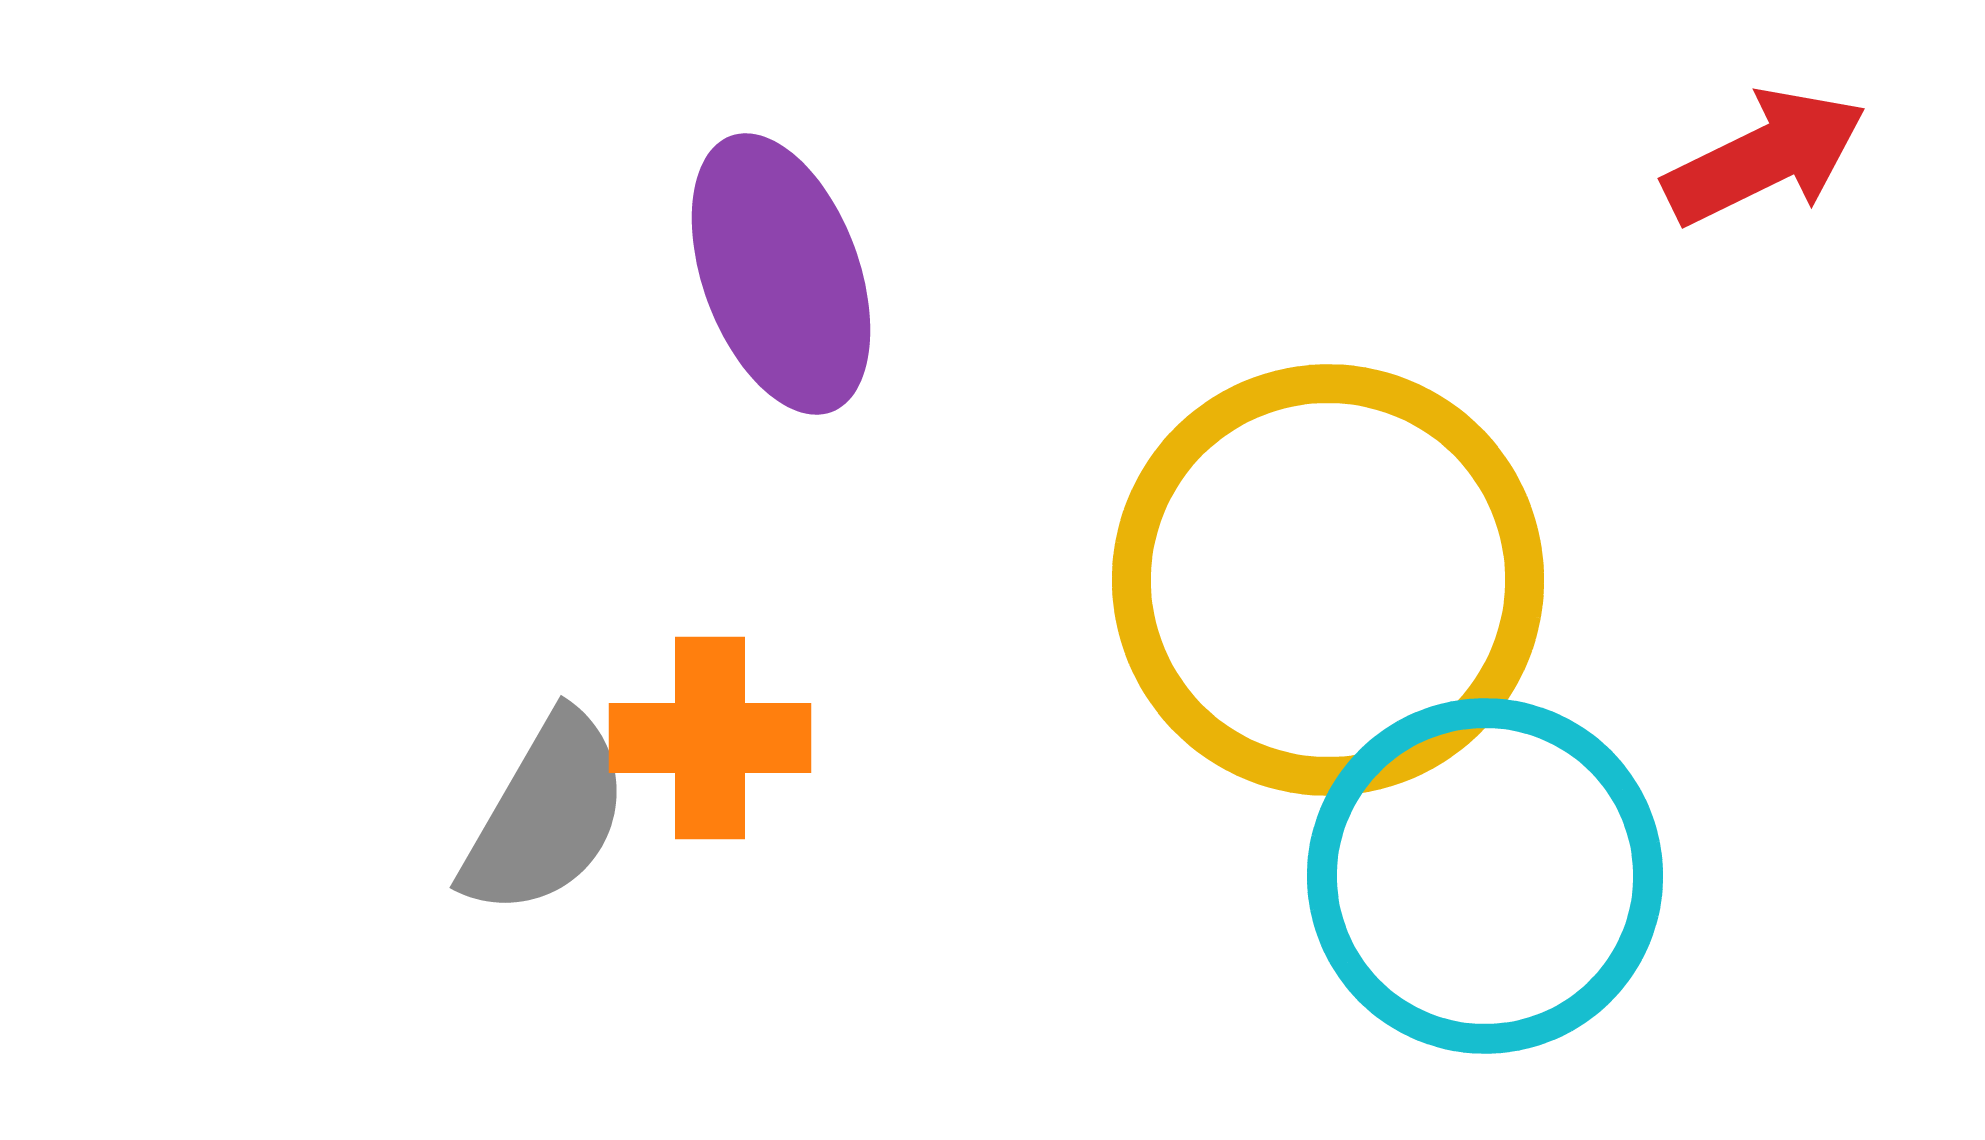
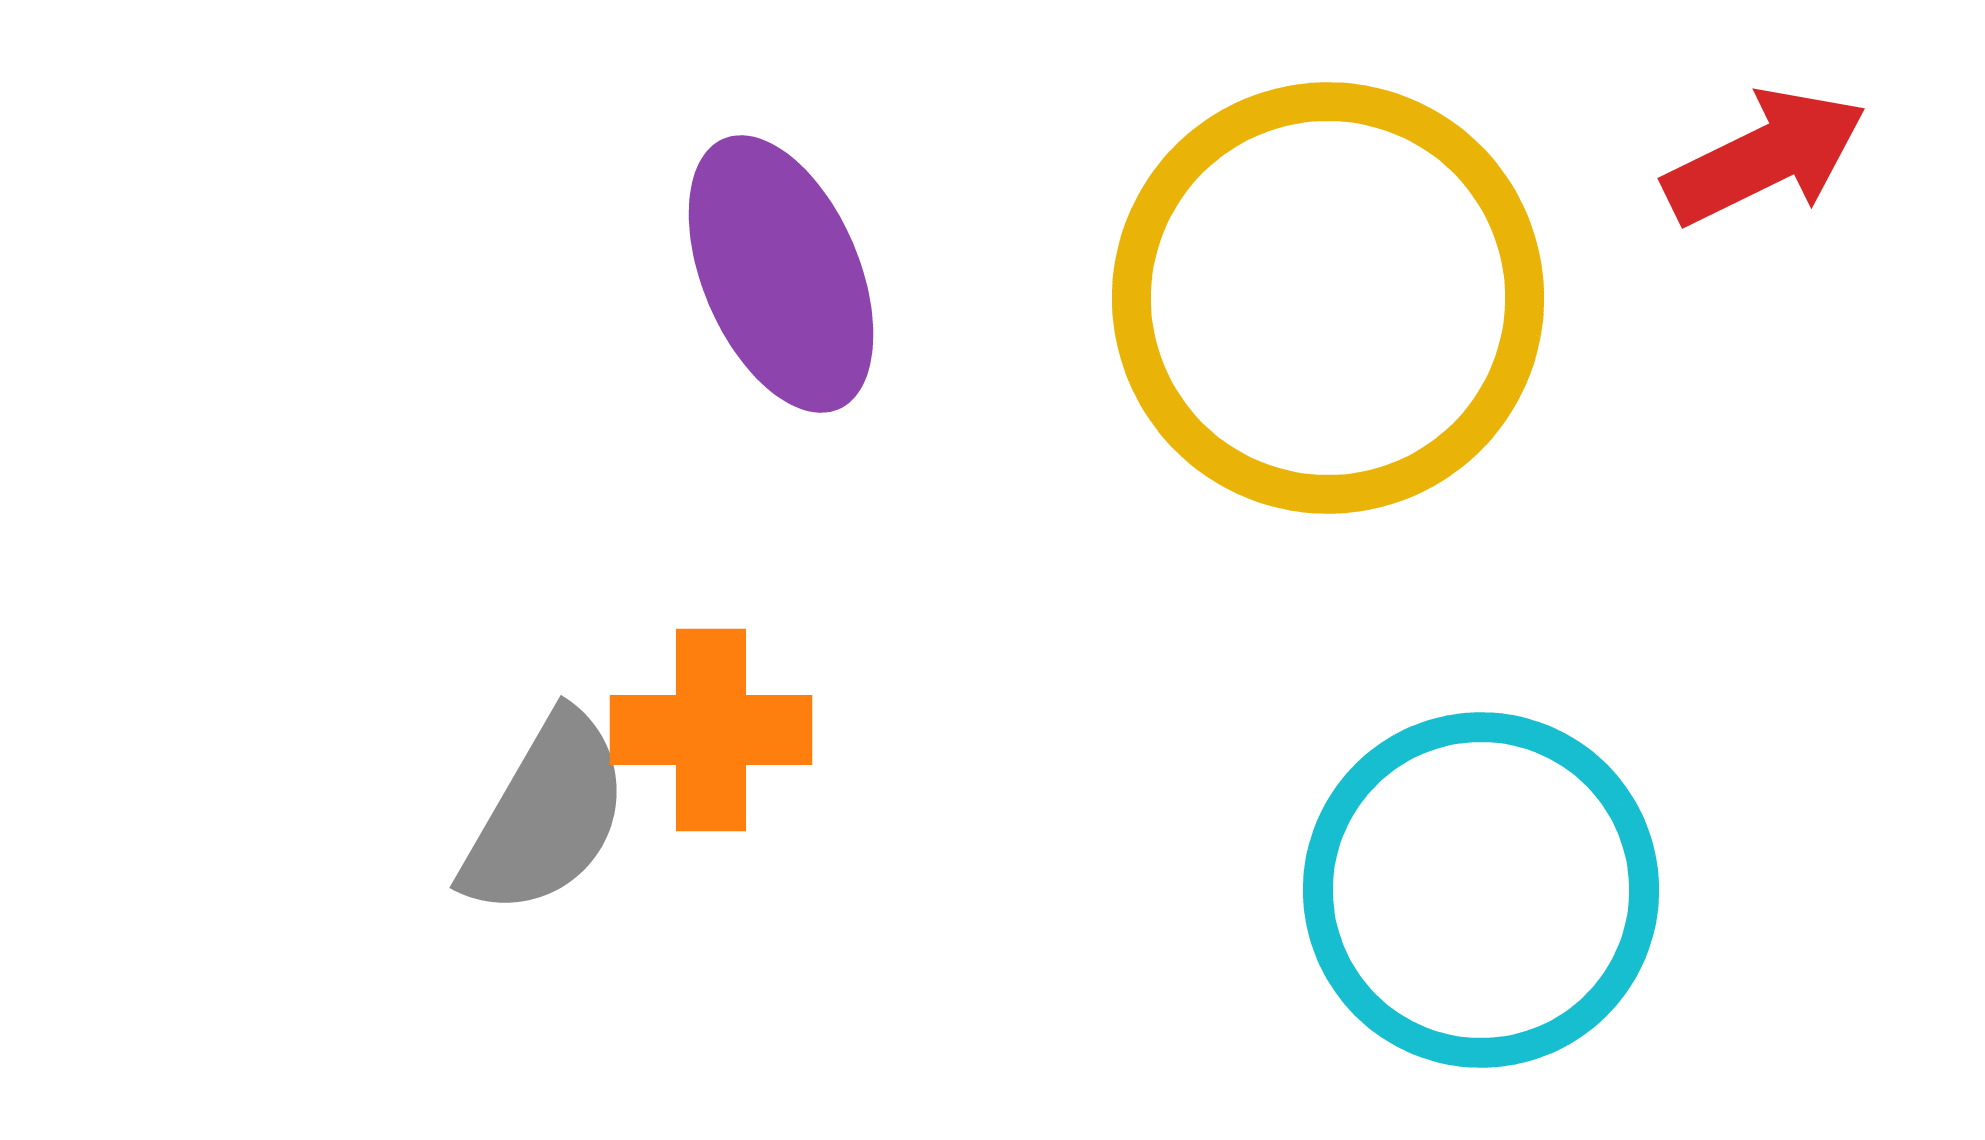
purple ellipse: rotated 3 degrees counterclockwise
yellow circle: moved 282 px up
orange cross: moved 1 px right, 8 px up
cyan circle: moved 4 px left, 14 px down
